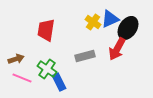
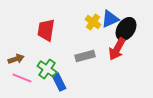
black ellipse: moved 2 px left, 1 px down
